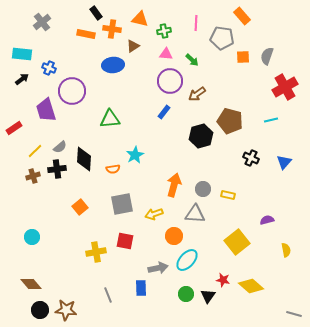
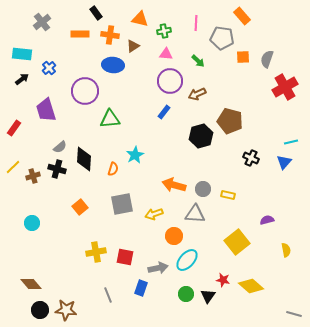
orange cross at (112, 29): moved 2 px left, 6 px down
orange rectangle at (86, 34): moved 6 px left; rotated 12 degrees counterclockwise
gray semicircle at (267, 56): moved 3 px down
green arrow at (192, 60): moved 6 px right, 1 px down
blue ellipse at (113, 65): rotated 10 degrees clockwise
blue cross at (49, 68): rotated 24 degrees clockwise
purple circle at (72, 91): moved 13 px right
brown arrow at (197, 94): rotated 12 degrees clockwise
cyan line at (271, 120): moved 20 px right, 22 px down
red rectangle at (14, 128): rotated 21 degrees counterclockwise
yellow line at (35, 151): moved 22 px left, 16 px down
black cross at (57, 169): rotated 24 degrees clockwise
orange semicircle at (113, 169): rotated 64 degrees counterclockwise
orange arrow at (174, 185): rotated 90 degrees counterclockwise
cyan circle at (32, 237): moved 14 px up
red square at (125, 241): moved 16 px down
blue rectangle at (141, 288): rotated 21 degrees clockwise
